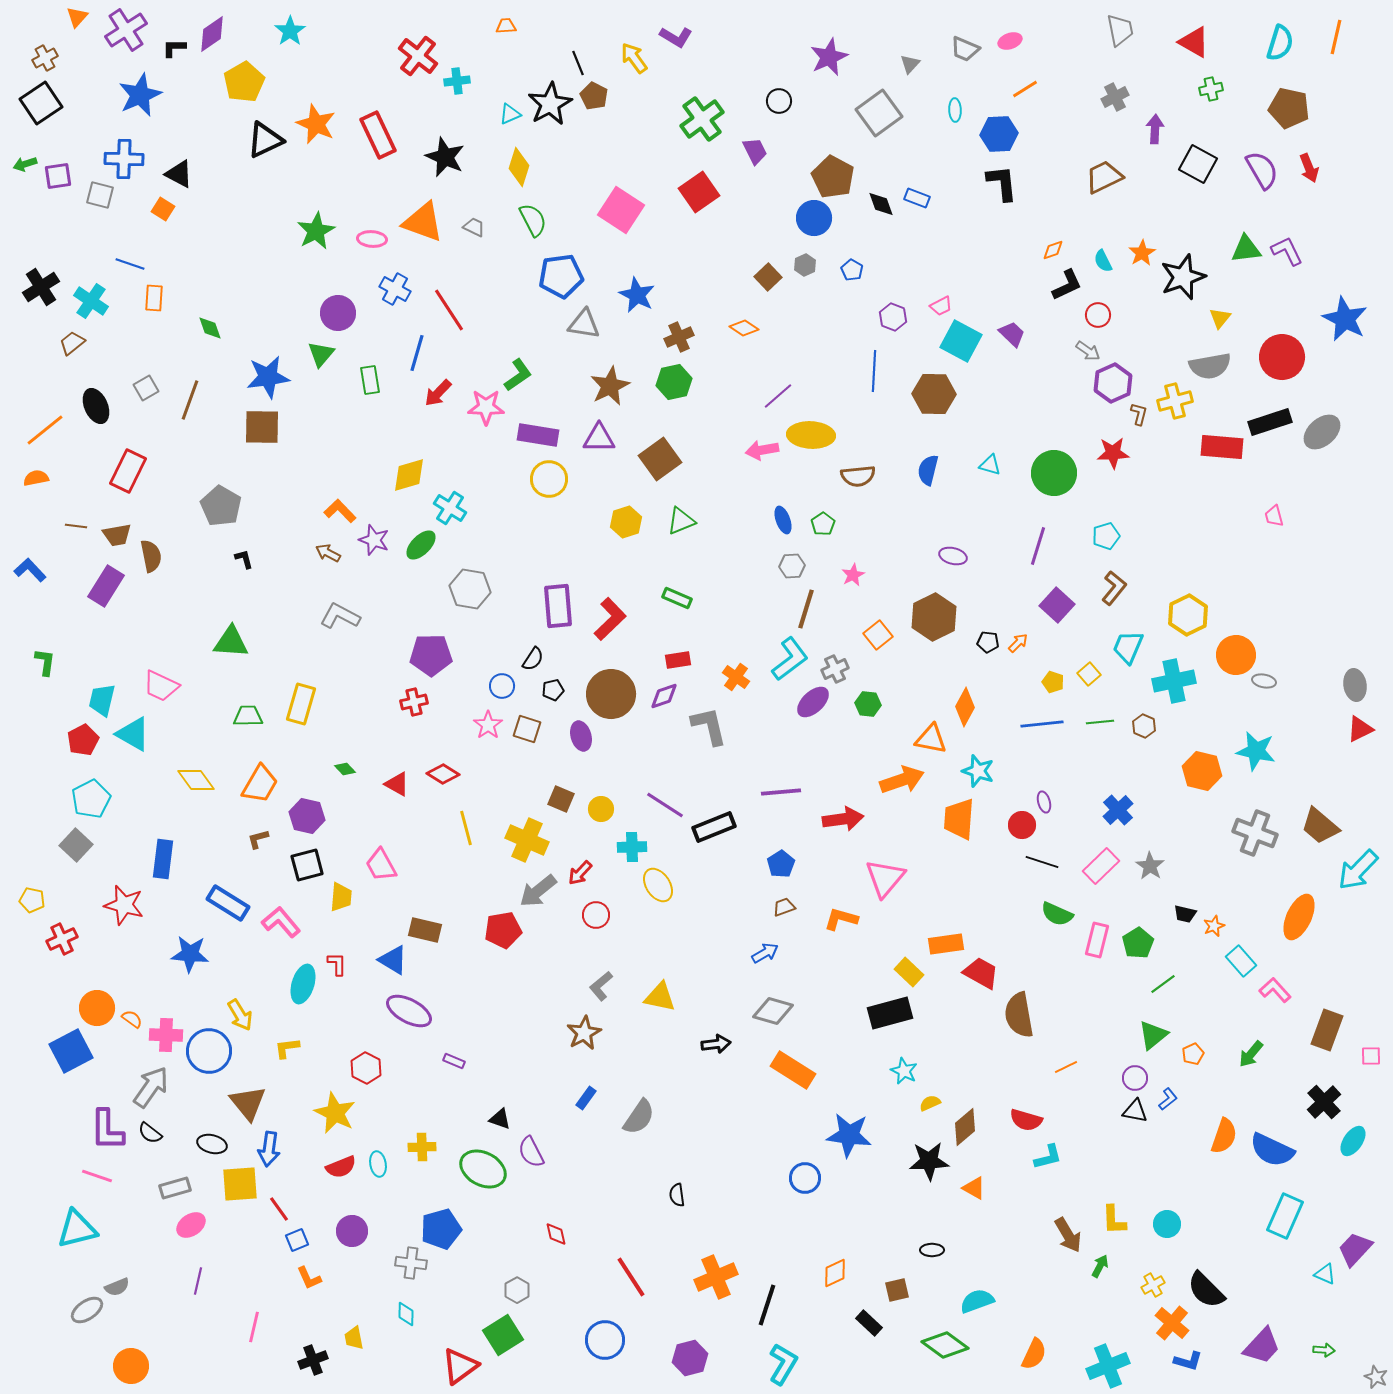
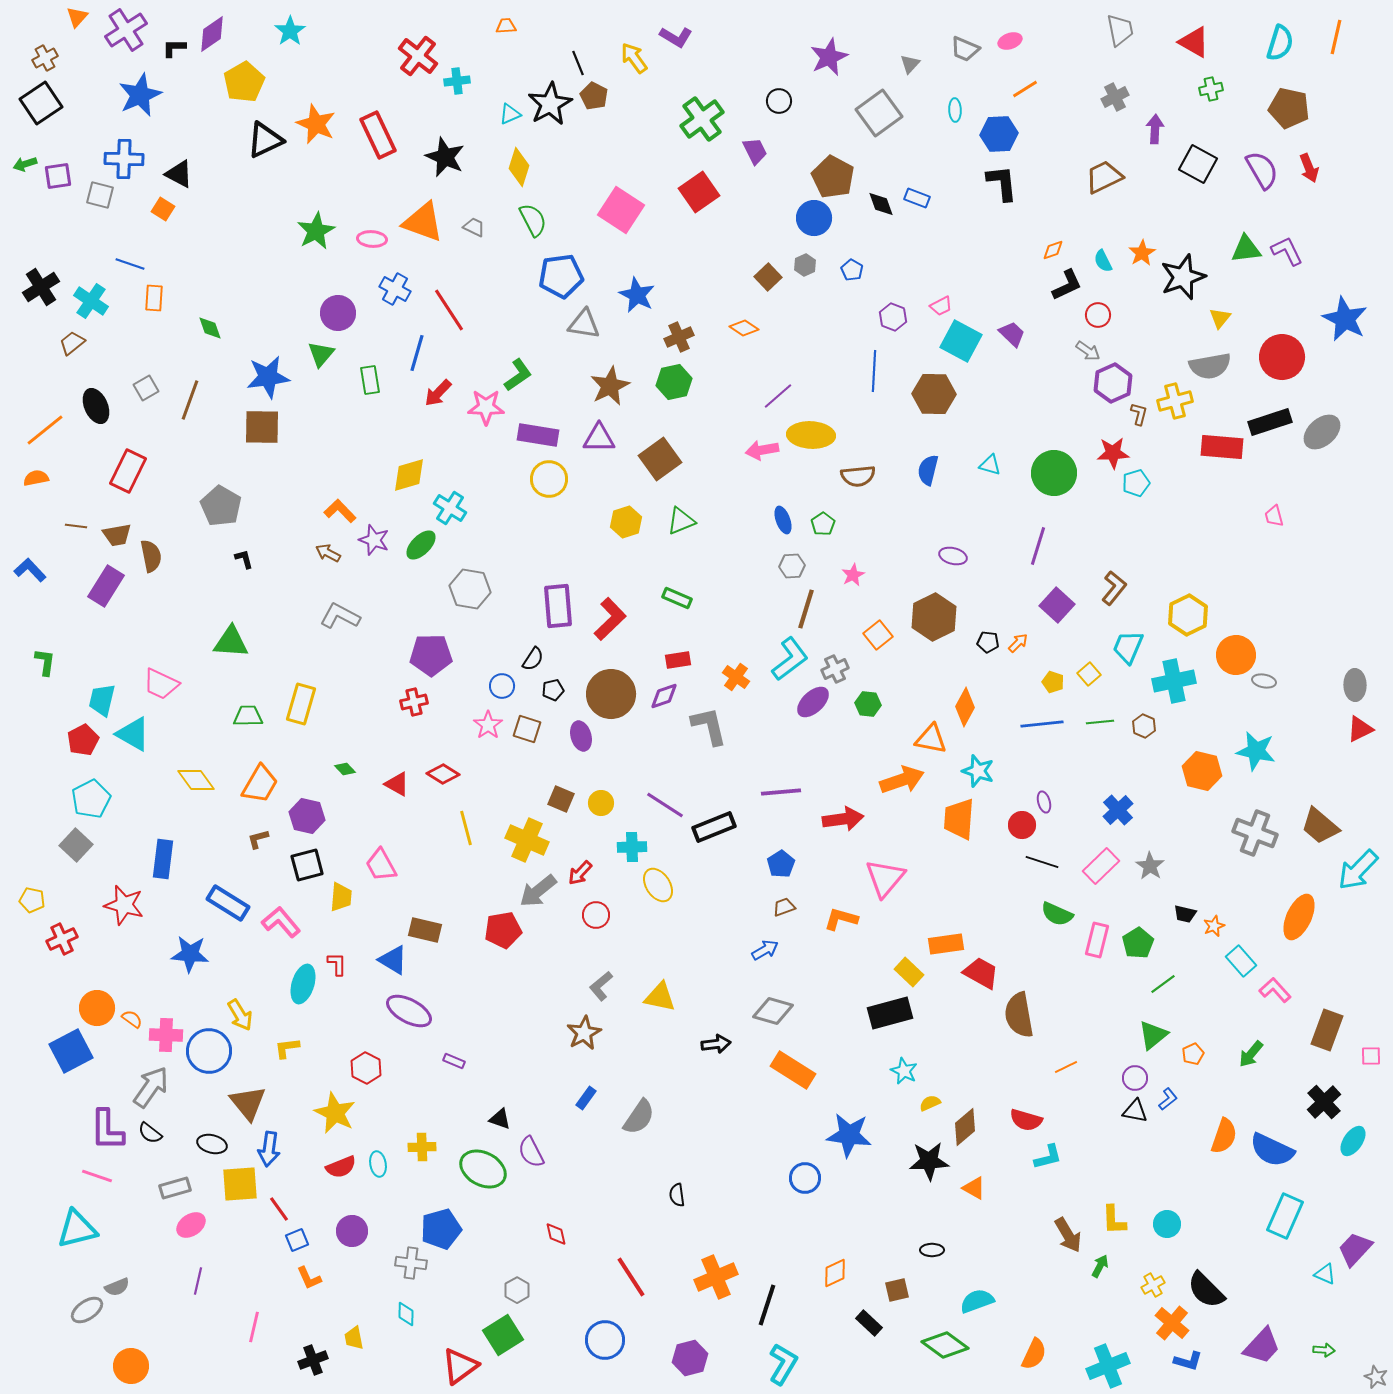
cyan pentagon at (1106, 536): moved 30 px right, 53 px up
gray ellipse at (1355, 685): rotated 8 degrees clockwise
pink trapezoid at (161, 686): moved 2 px up
yellow circle at (601, 809): moved 6 px up
blue arrow at (765, 953): moved 3 px up
